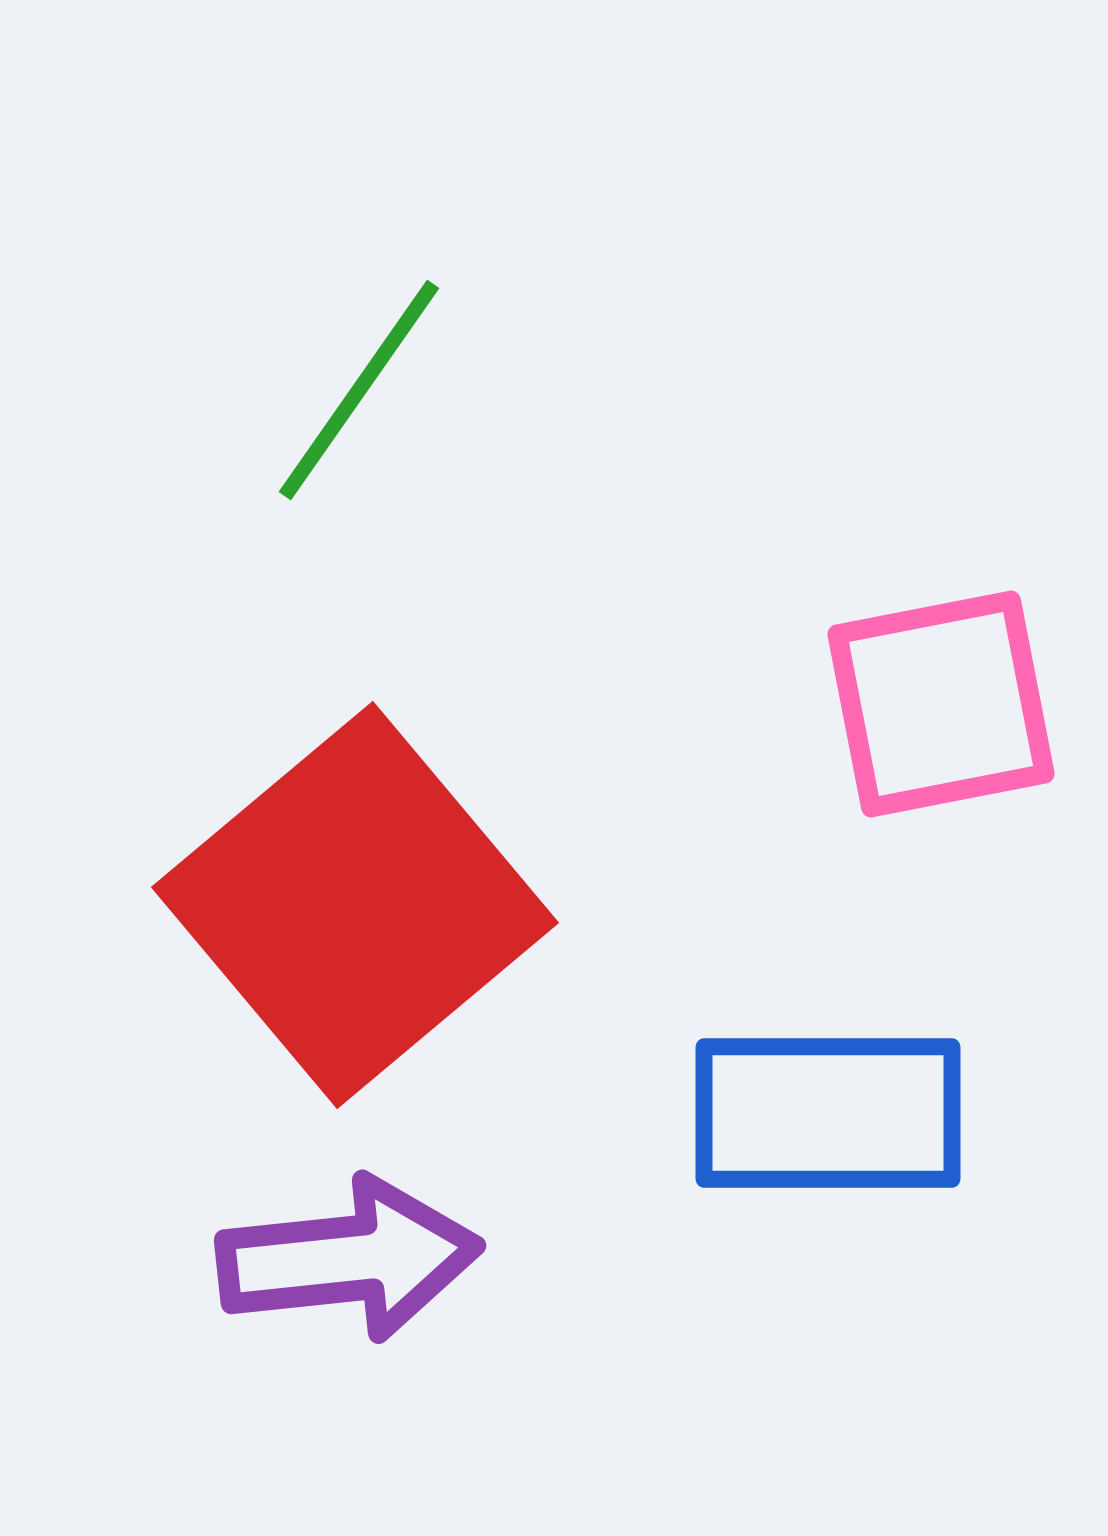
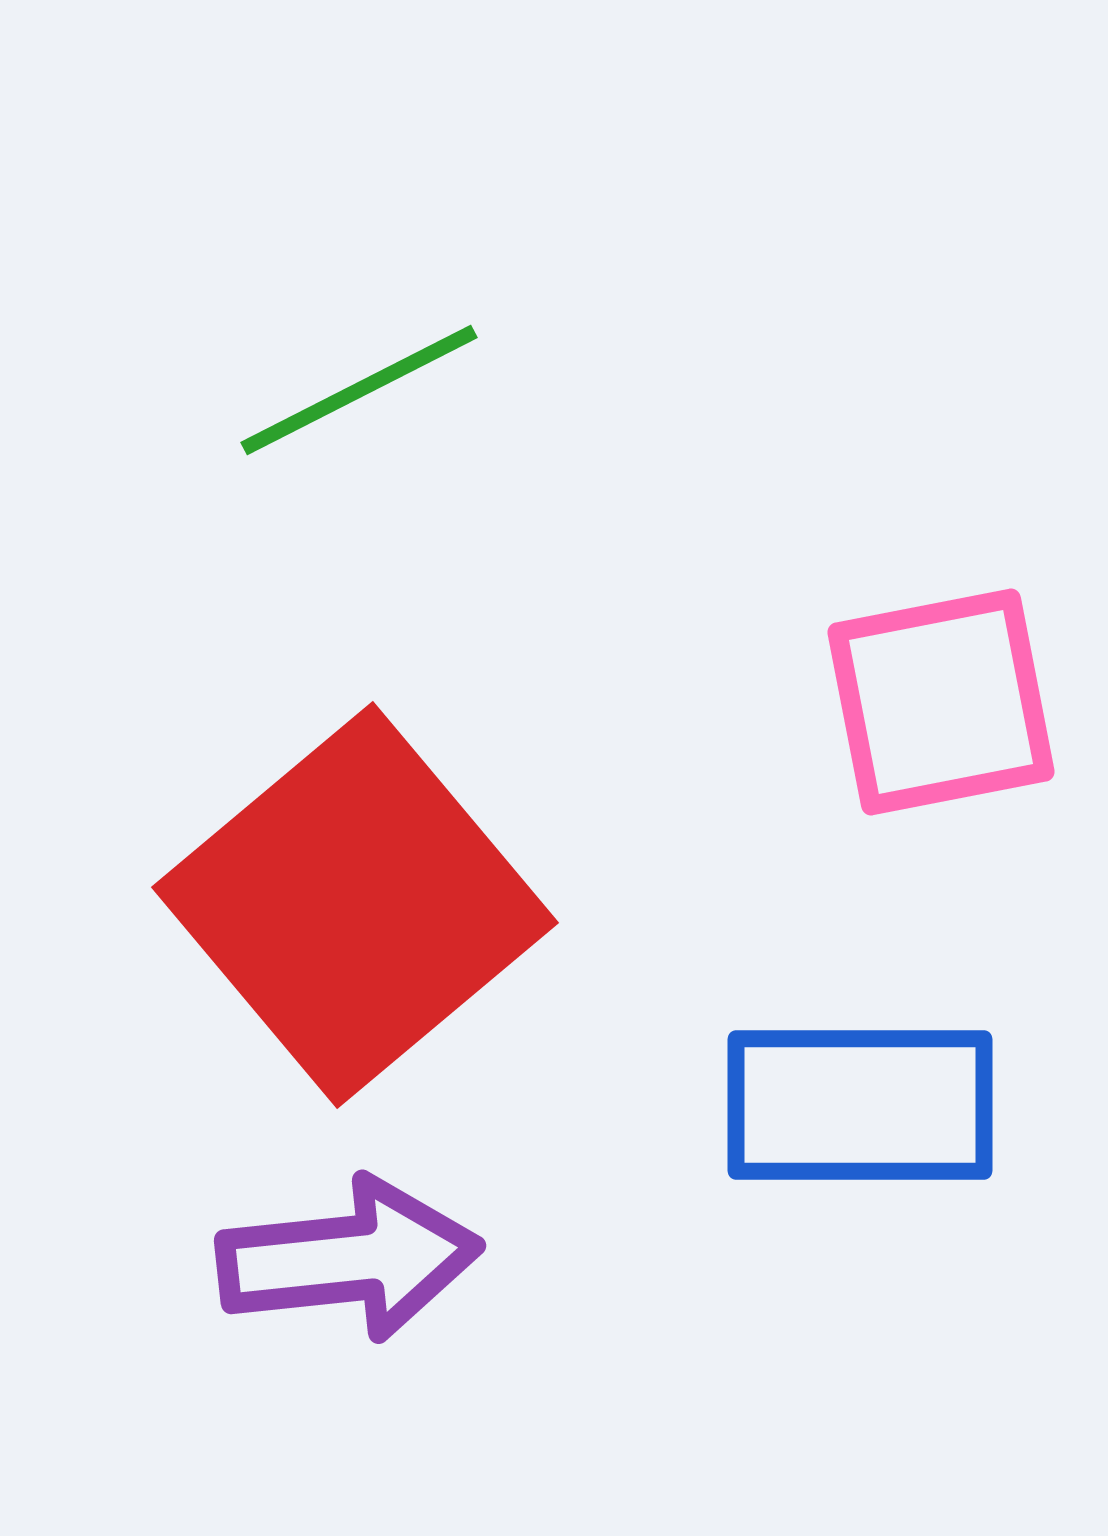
green line: rotated 28 degrees clockwise
pink square: moved 2 px up
blue rectangle: moved 32 px right, 8 px up
